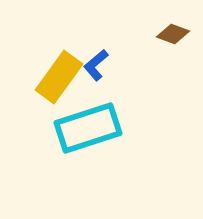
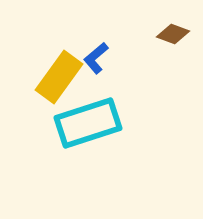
blue L-shape: moved 7 px up
cyan rectangle: moved 5 px up
